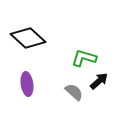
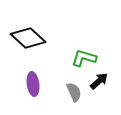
purple ellipse: moved 6 px right
gray semicircle: rotated 24 degrees clockwise
